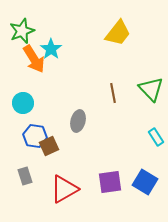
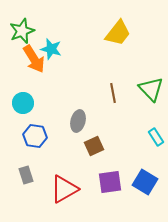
cyan star: rotated 20 degrees counterclockwise
brown square: moved 45 px right
gray rectangle: moved 1 px right, 1 px up
